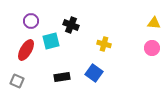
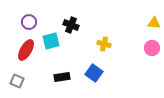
purple circle: moved 2 px left, 1 px down
